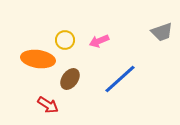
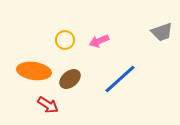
orange ellipse: moved 4 px left, 12 px down
brown ellipse: rotated 15 degrees clockwise
